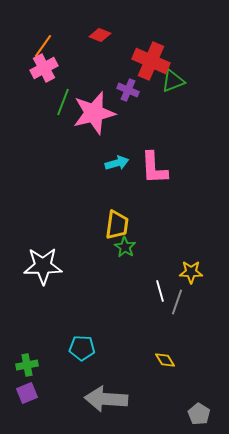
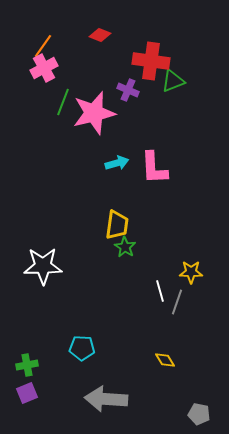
red cross: rotated 15 degrees counterclockwise
gray pentagon: rotated 20 degrees counterclockwise
